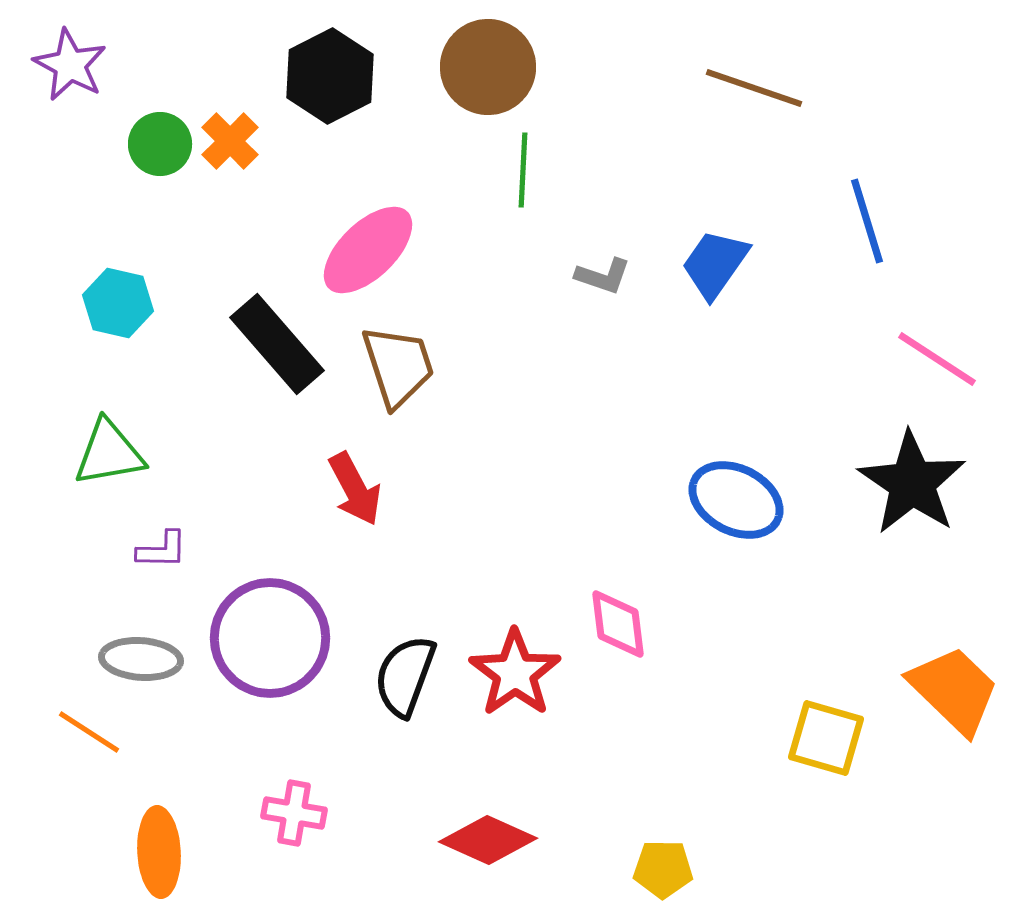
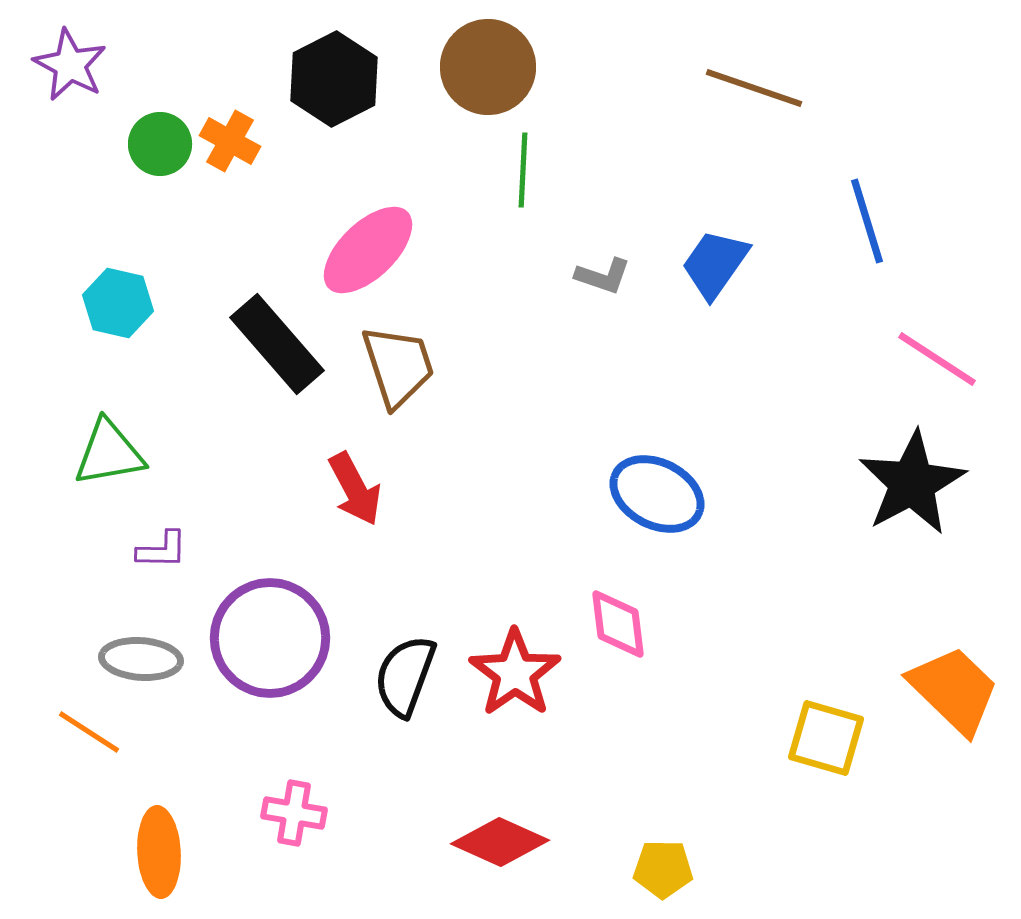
black hexagon: moved 4 px right, 3 px down
orange cross: rotated 16 degrees counterclockwise
black star: rotated 10 degrees clockwise
blue ellipse: moved 79 px left, 6 px up
red diamond: moved 12 px right, 2 px down
